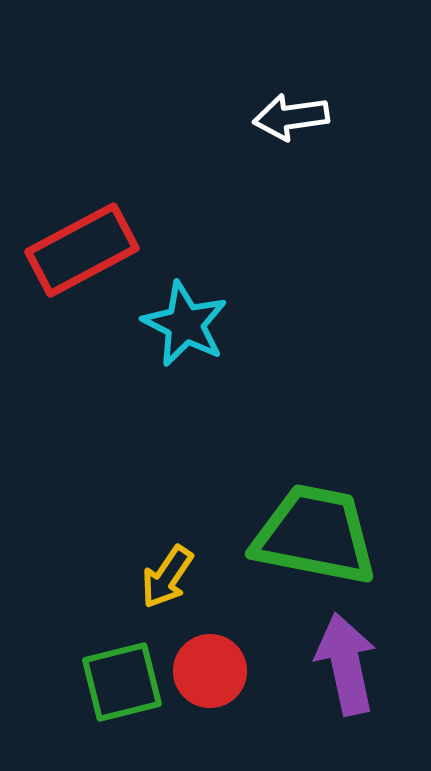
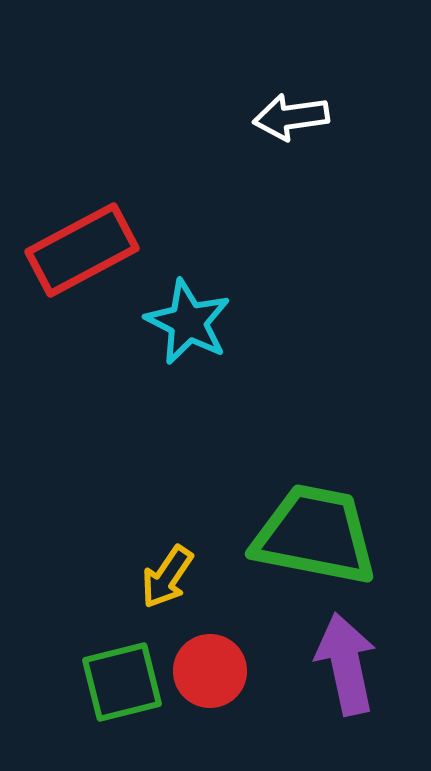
cyan star: moved 3 px right, 2 px up
